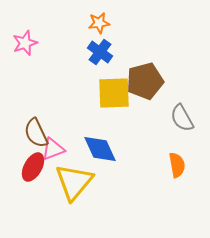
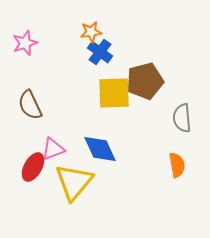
orange star: moved 8 px left, 9 px down
gray semicircle: rotated 24 degrees clockwise
brown semicircle: moved 6 px left, 28 px up
